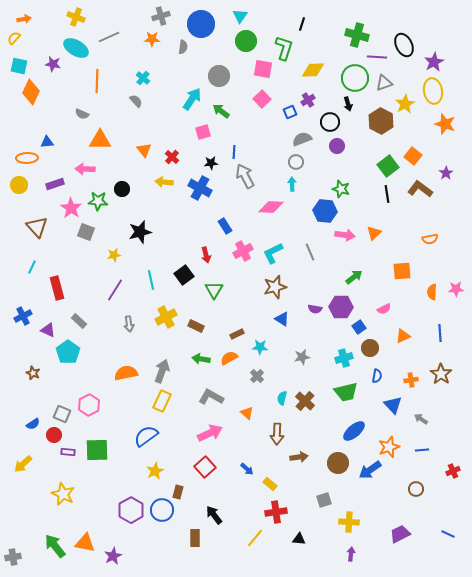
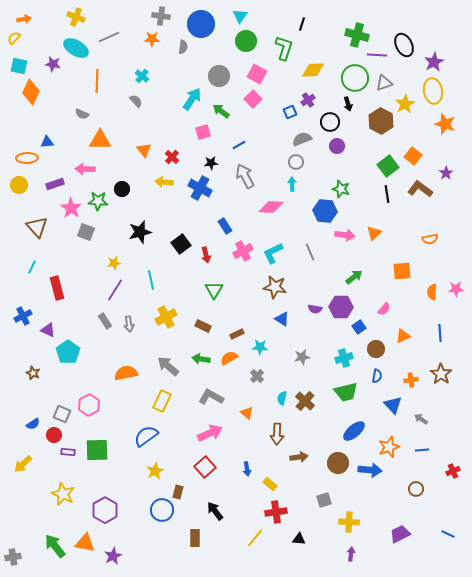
gray cross at (161, 16): rotated 24 degrees clockwise
purple line at (377, 57): moved 2 px up
pink square at (263, 69): moved 6 px left, 5 px down; rotated 18 degrees clockwise
cyan cross at (143, 78): moved 1 px left, 2 px up
pink square at (262, 99): moved 9 px left
blue line at (234, 152): moved 5 px right, 7 px up; rotated 56 degrees clockwise
yellow star at (114, 255): moved 8 px down
black square at (184, 275): moved 3 px left, 31 px up
brown star at (275, 287): rotated 25 degrees clockwise
pink semicircle at (384, 309): rotated 24 degrees counterclockwise
gray rectangle at (79, 321): moved 26 px right; rotated 14 degrees clockwise
brown rectangle at (196, 326): moved 7 px right
brown circle at (370, 348): moved 6 px right, 1 px down
gray arrow at (162, 371): moved 6 px right, 5 px up; rotated 70 degrees counterclockwise
blue arrow at (247, 469): rotated 40 degrees clockwise
blue arrow at (370, 470): rotated 140 degrees counterclockwise
purple hexagon at (131, 510): moved 26 px left
black arrow at (214, 515): moved 1 px right, 4 px up
